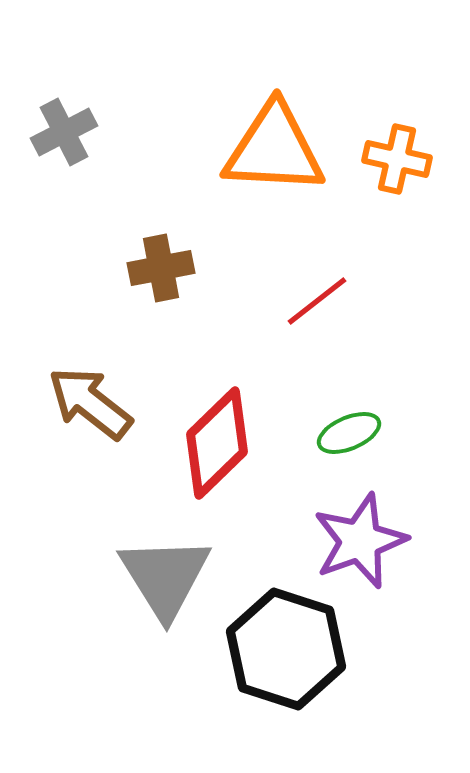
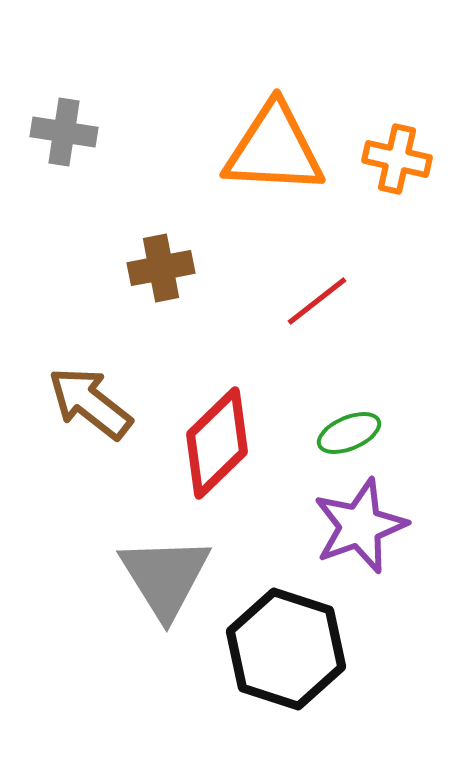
gray cross: rotated 36 degrees clockwise
purple star: moved 15 px up
